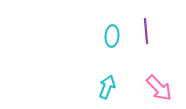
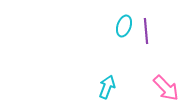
cyan ellipse: moved 12 px right, 10 px up; rotated 15 degrees clockwise
pink arrow: moved 7 px right
